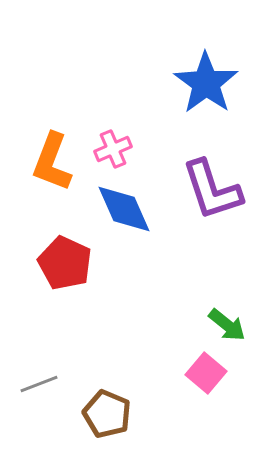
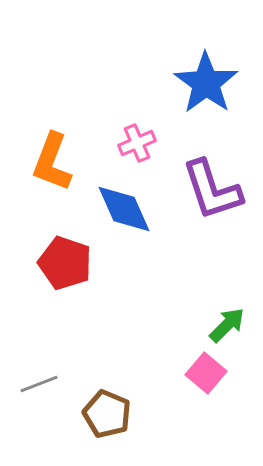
pink cross: moved 24 px right, 6 px up
red pentagon: rotated 6 degrees counterclockwise
green arrow: rotated 84 degrees counterclockwise
